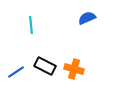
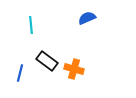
black rectangle: moved 2 px right, 5 px up; rotated 10 degrees clockwise
blue line: moved 4 px right, 1 px down; rotated 42 degrees counterclockwise
